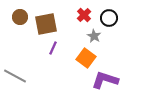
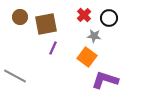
gray star: rotated 24 degrees counterclockwise
orange square: moved 1 px right, 1 px up
